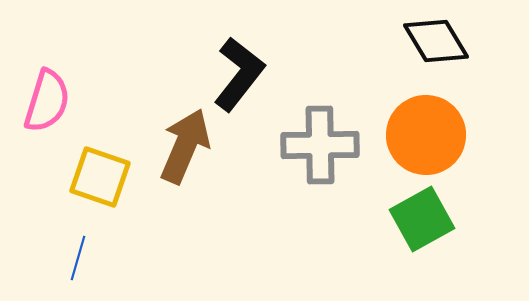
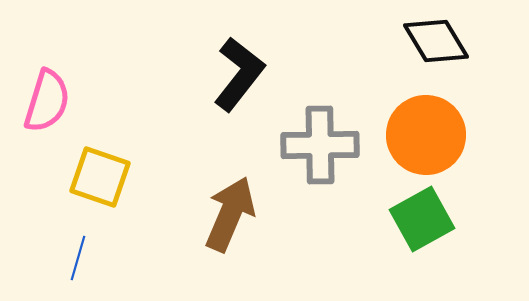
brown arrow: moved 45 px right, 68 px down
